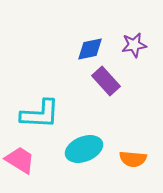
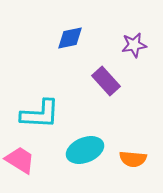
blue diamond: moved 20 px left, 11 px up
cyan ellipse: moved 1 px right, 1 px down
